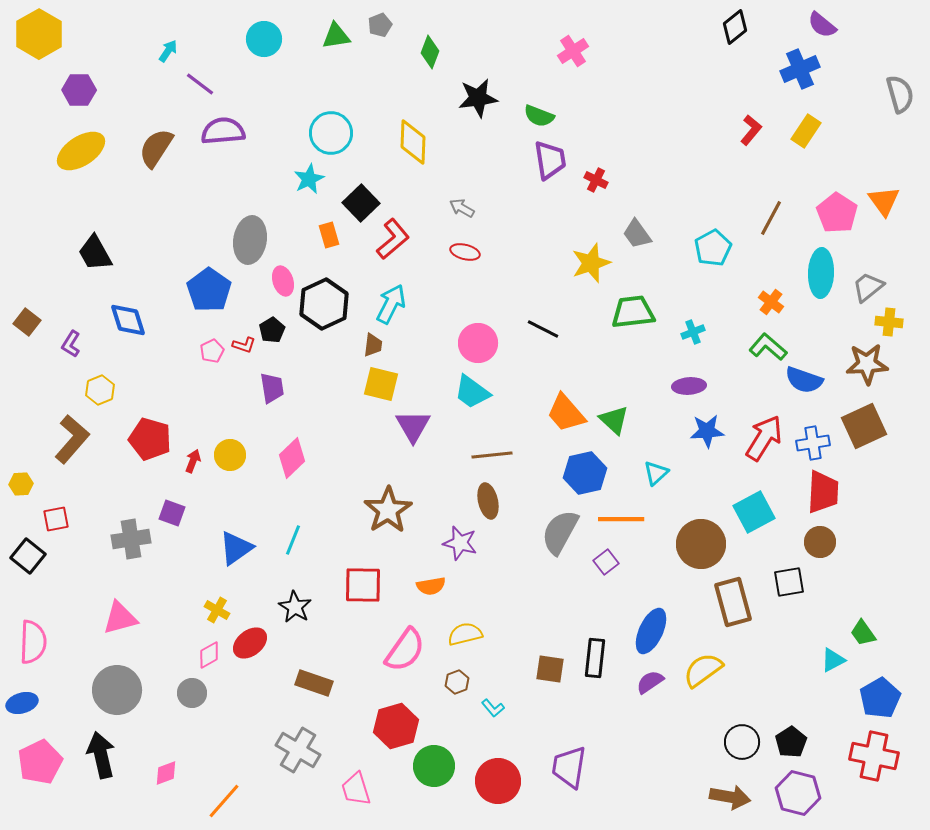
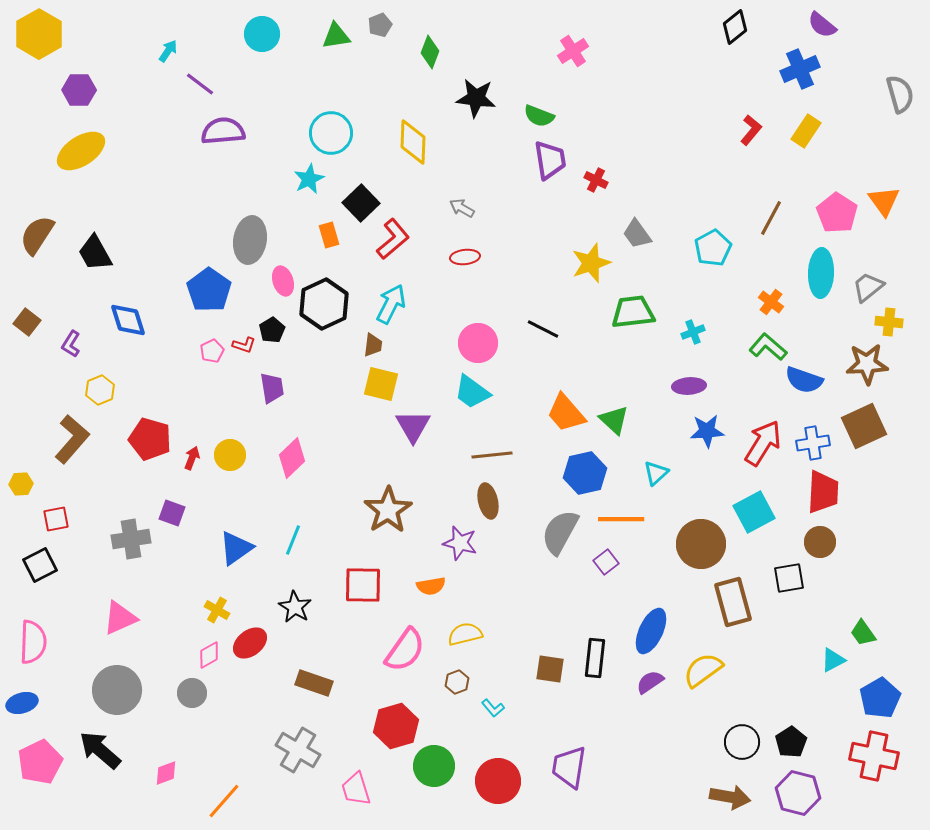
cyan circle at (264, 39): moved 2 px left, 5 px up
black star at (478, 98): moved 2 px left; rotated 15 degrees clockwise
brown semicircle at (156, 148): moved 119 px left, 87 px down
red ellipse at (465, 252): moved 5 px down; rotated 20 degrees counterclockwise
red arrow at (764, 438): moved 1 px left, 5 px down
red arrow at (193, 461): moved 1 px left, 3 px up
black square at (28, 556): moved 12 px right, 9 px down; rotated 24 degrees clockwise
black square at (789, 582): moved 4 px up
pink triangle at (120, 618): rotated 9 degrees counterclockwise
black arrow at (101, 755): moved 1 px left, 5 px up; rotated 36 degrees counterclockwise
